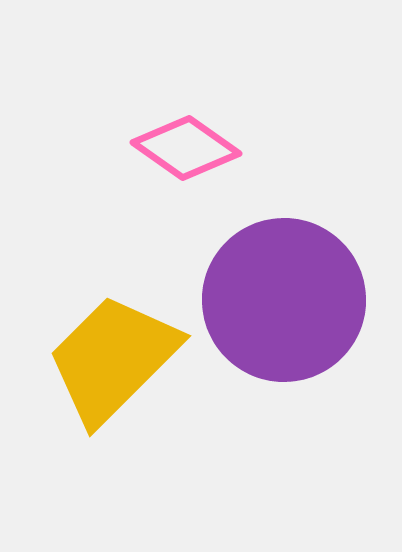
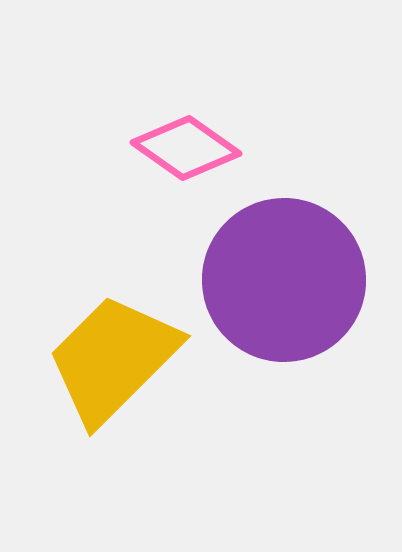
purple circle: moved 20 px up
